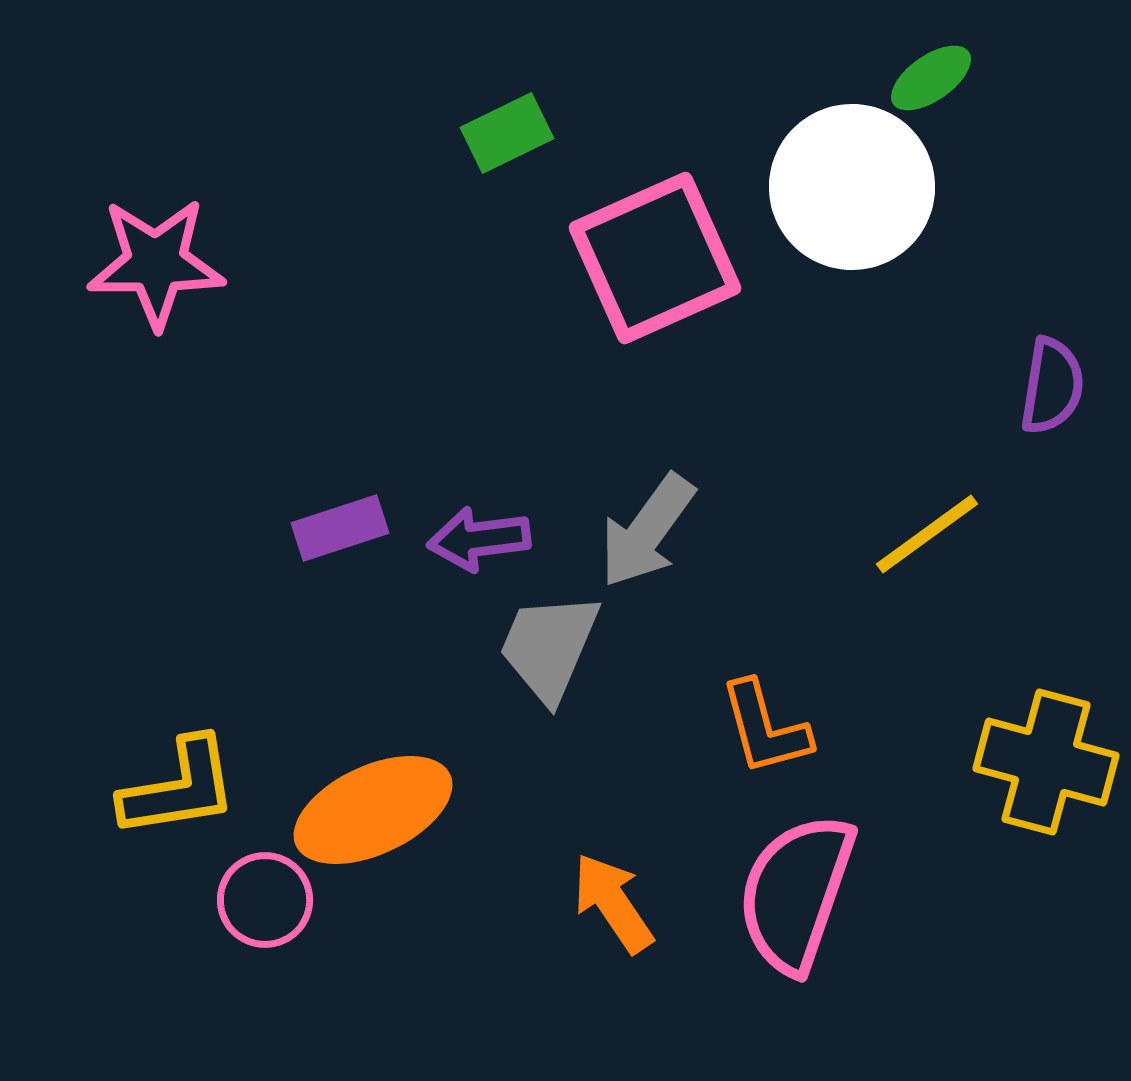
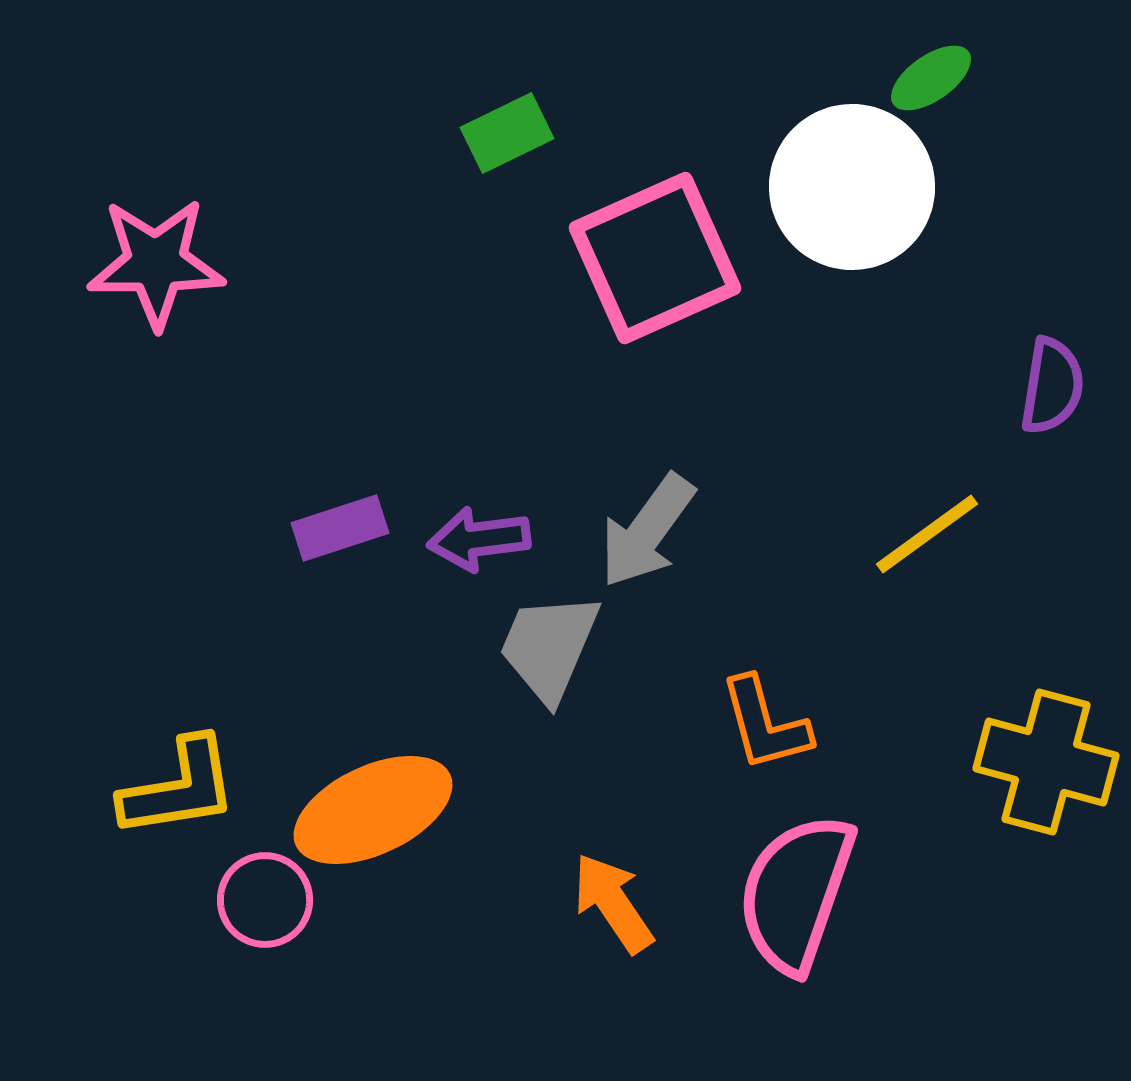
orange L-shape: moved 4 px up
